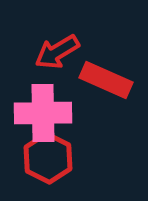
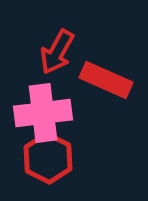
red arrow: rotated 30 degrees counterclockwise
pink cross: rotated 6 degrees counterclockwise
